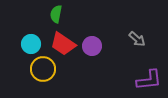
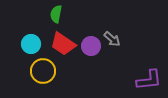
gray arrow: moved 25 px left
purple circle: moved 1 px left
yellow circle: moved 2 px down
